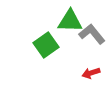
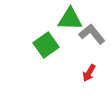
green triangle: moved 2 px up
red arrow: moved 2 px left; rotated 42 degrees counterclockwise
